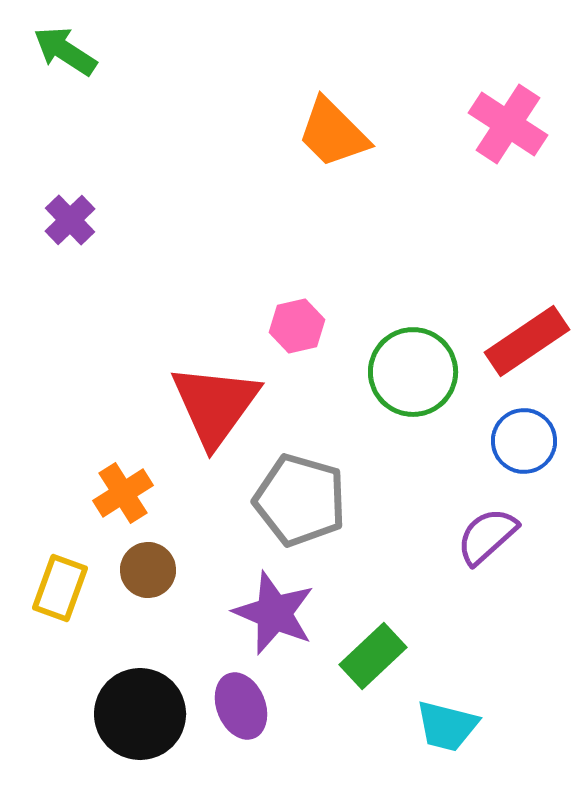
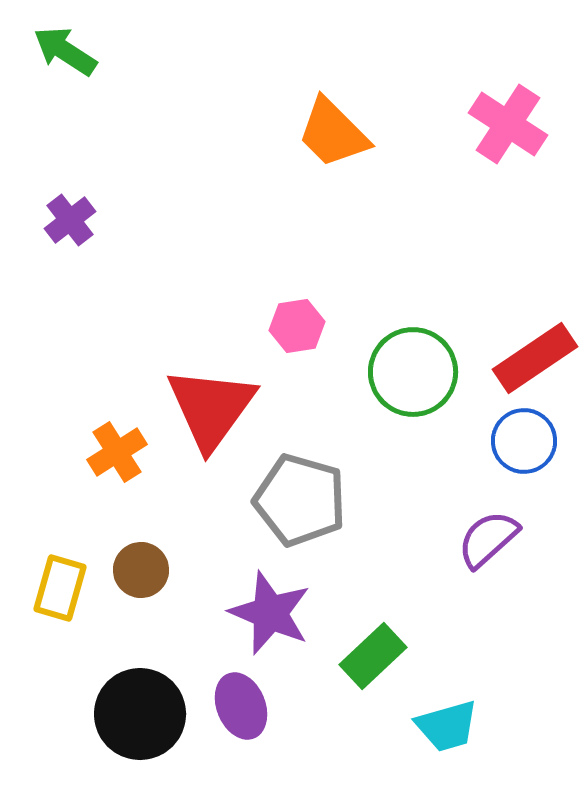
purple cross: rotated 6 degrees clockwise
pink hexagon: rotated 4 degrees clockwise
red rectangle: moved 8 px right, 17 px down
red triangle: moved 4 px left, 3 px down
orange cross: moved 6 px left, 41 px up
purple semicircle: moved 1 px right, 3 px down
brown circle: moved 7 px left
yellow rectangle: rotated 4 degrees counterclockwise
purple star: moved 4 px left
cyan trapezoid: rotated 30 degrees counterclockwise
